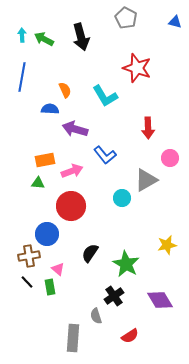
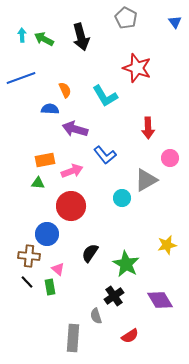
blue triangle: rotated 40 degrees clockwise
blue line: moved 1 px left, 1 px down; rotated 60 degrees clockwise
brown cross: rotated 15 degrees clockwise
